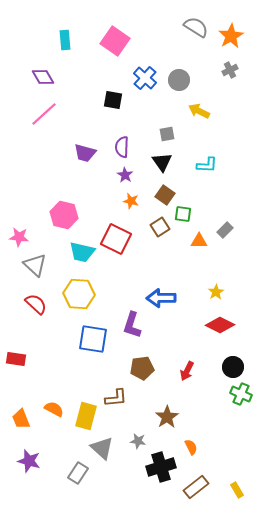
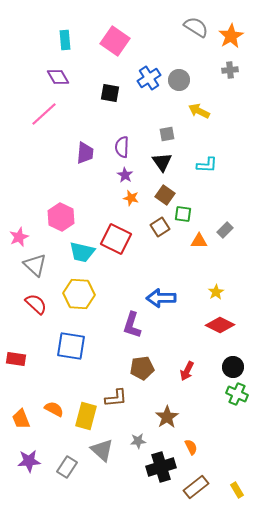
gray cross at (230, 70): rotated 21 degrees clockwise
purple diamond at (43, 77): moved 15 px right
blue cross at (145, 78): moved 4 px right; rotated 15 degrees clockwise
black square at (113, 100): moved 3 px left, 7 px up
purple trapezoid at (85, 153): rotated 100 degrees counterclockwise
orange star at (131, 201): moved 3 px up
pink hexagon at (64, 215): moved 3 px left, 2 px down; rotated 12 degrees clockwise
pink star at (19, 237): rotated 30 degrees counterclockwise
blue square at (93, 339): moved 22 px left, 7 px down
green cross at (241, 394): moved 4 px left
gray star at (138, 441): rotated 14 degrees counterclockwise
gray triangle at (102, 448): moved 2 px down
purple star at (29, 461): rotated 20 degrees counterclockwise
gray rectangle at (78, 473): moved 11 px left, 6 px up
